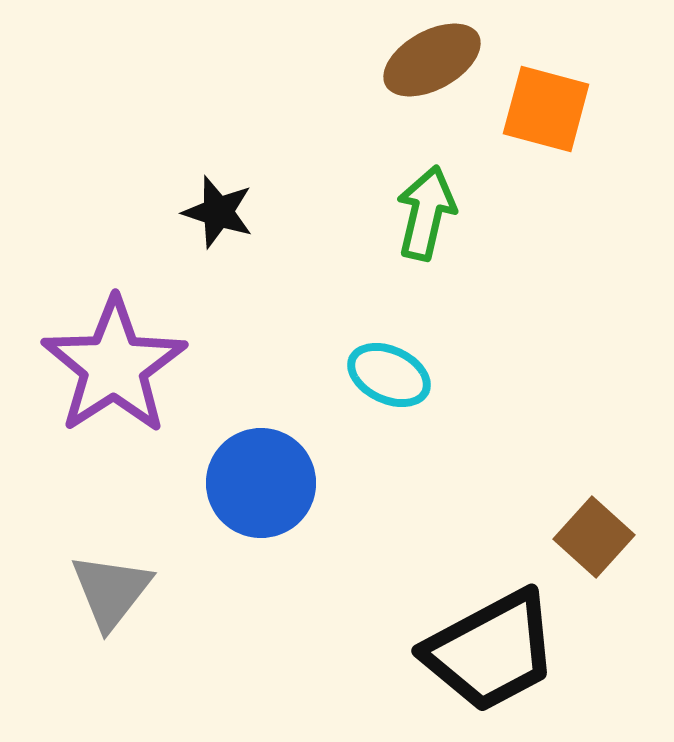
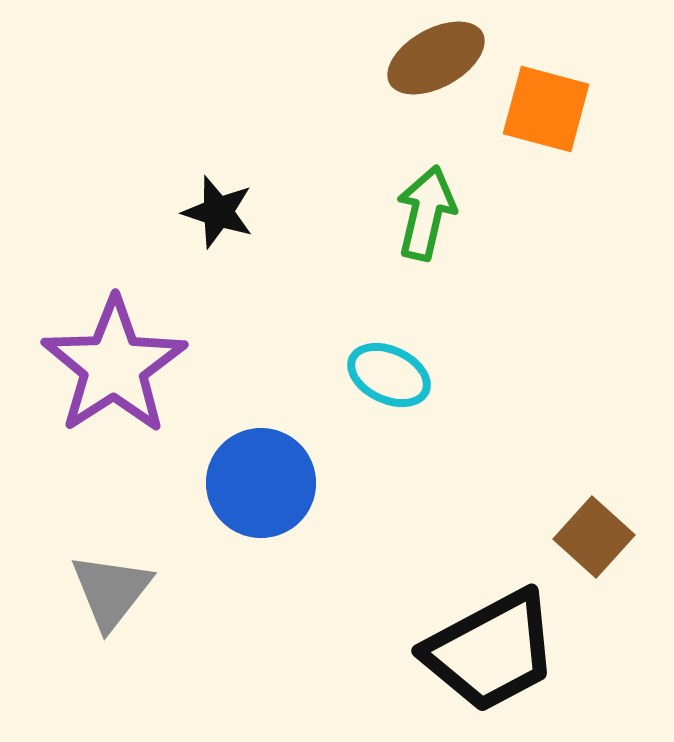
brown ellipse: moved 4 px right, 2 px up
